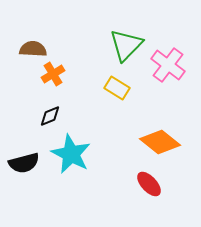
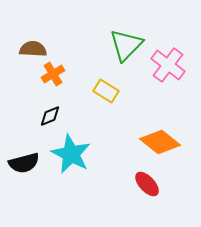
yellow rectangle: moved 11 px left, 3 px down
red ellipse: moved 2 px left
